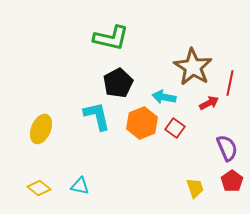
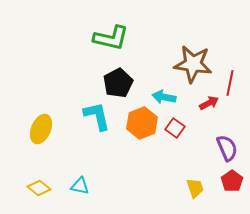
brown star: moved 3 px up; rotated 24 degrees counterclockwise
